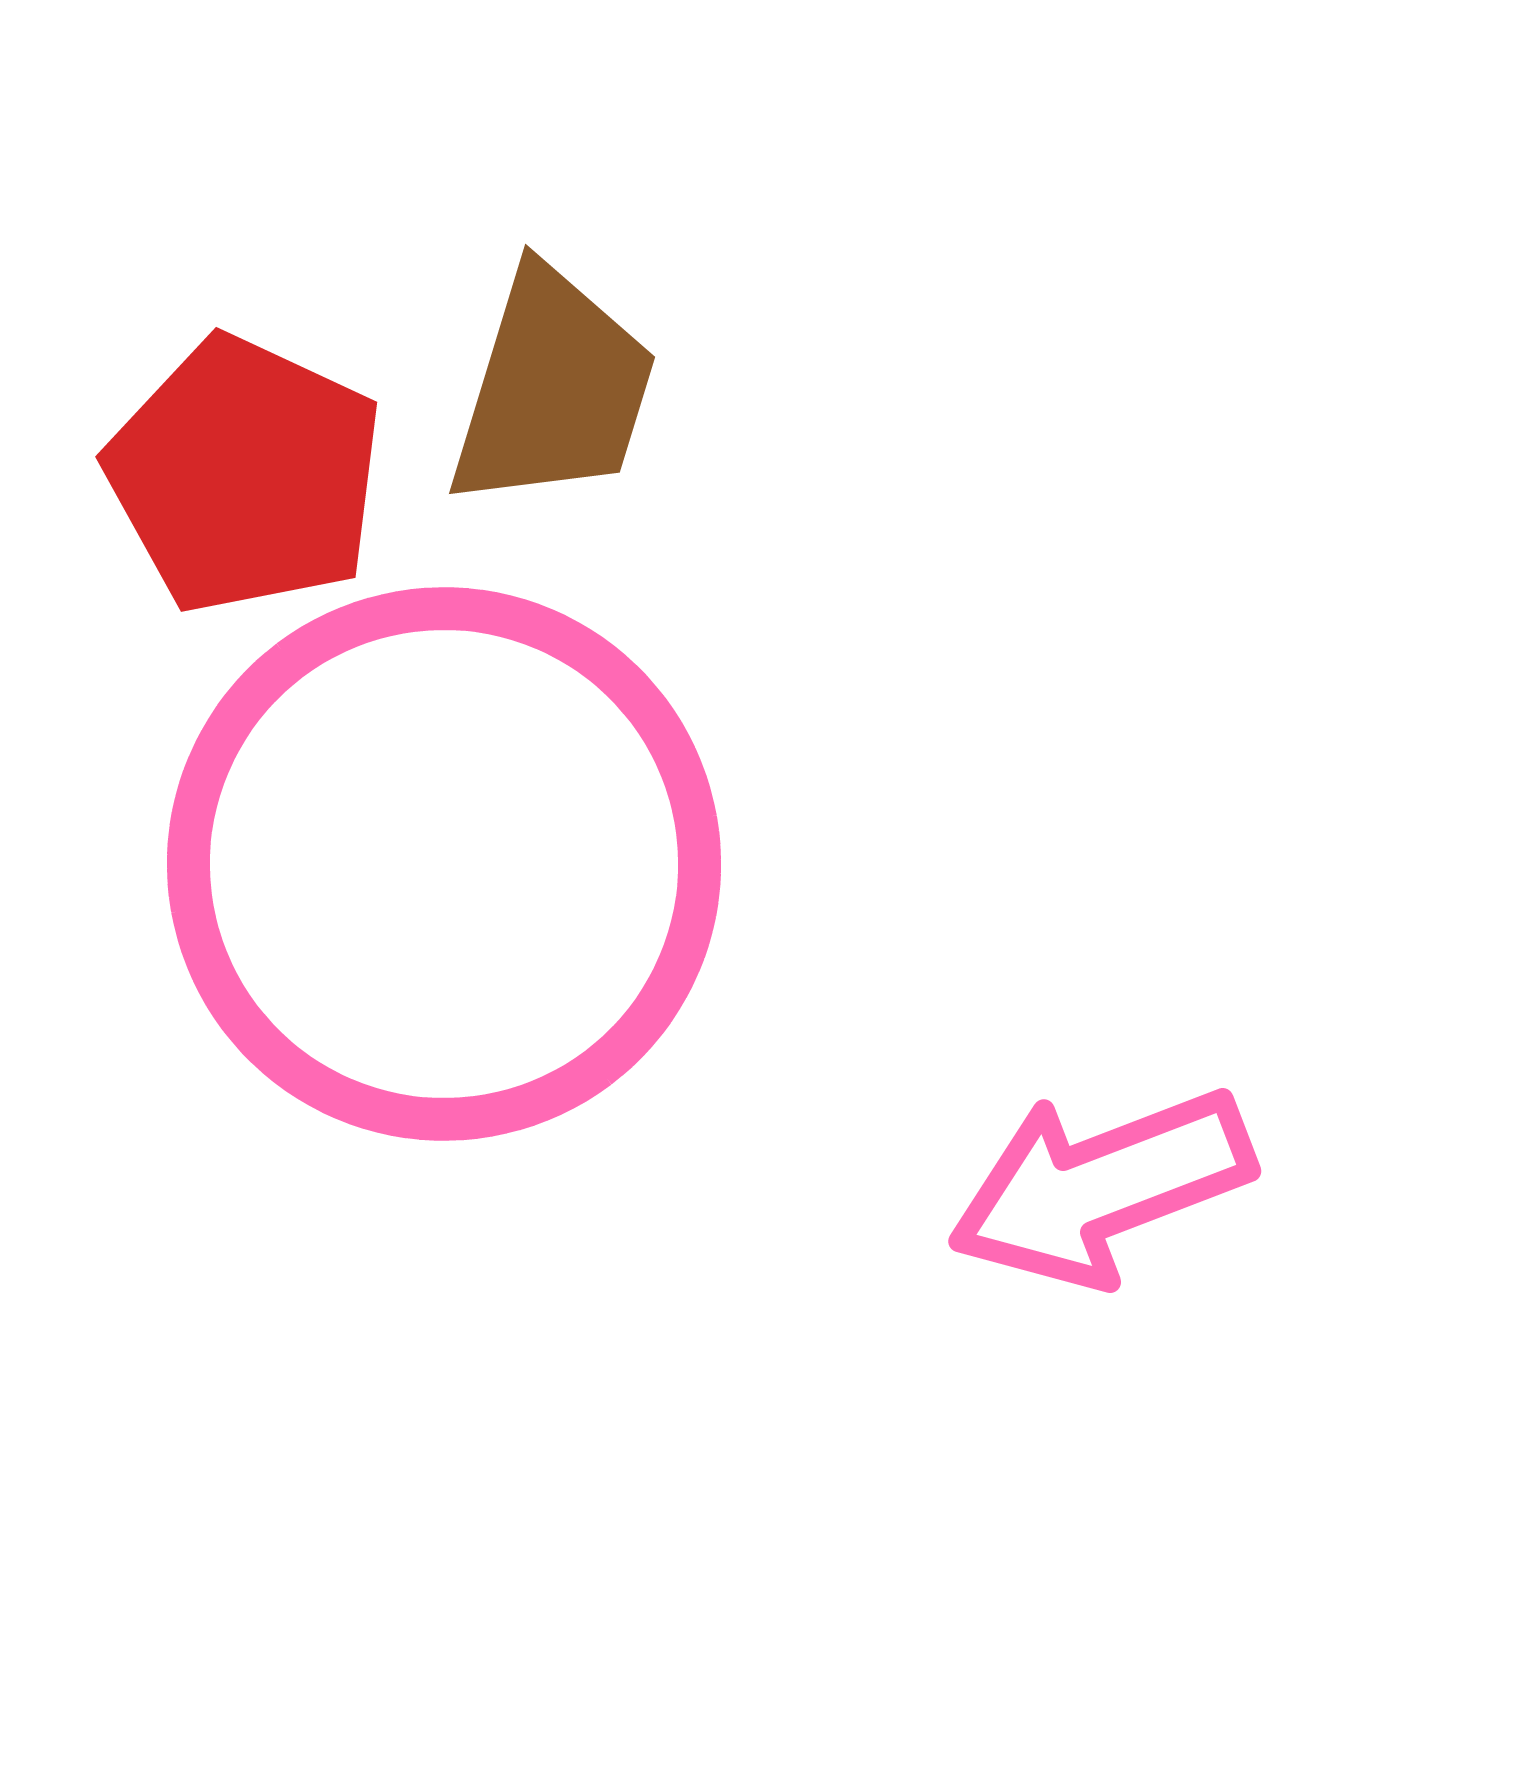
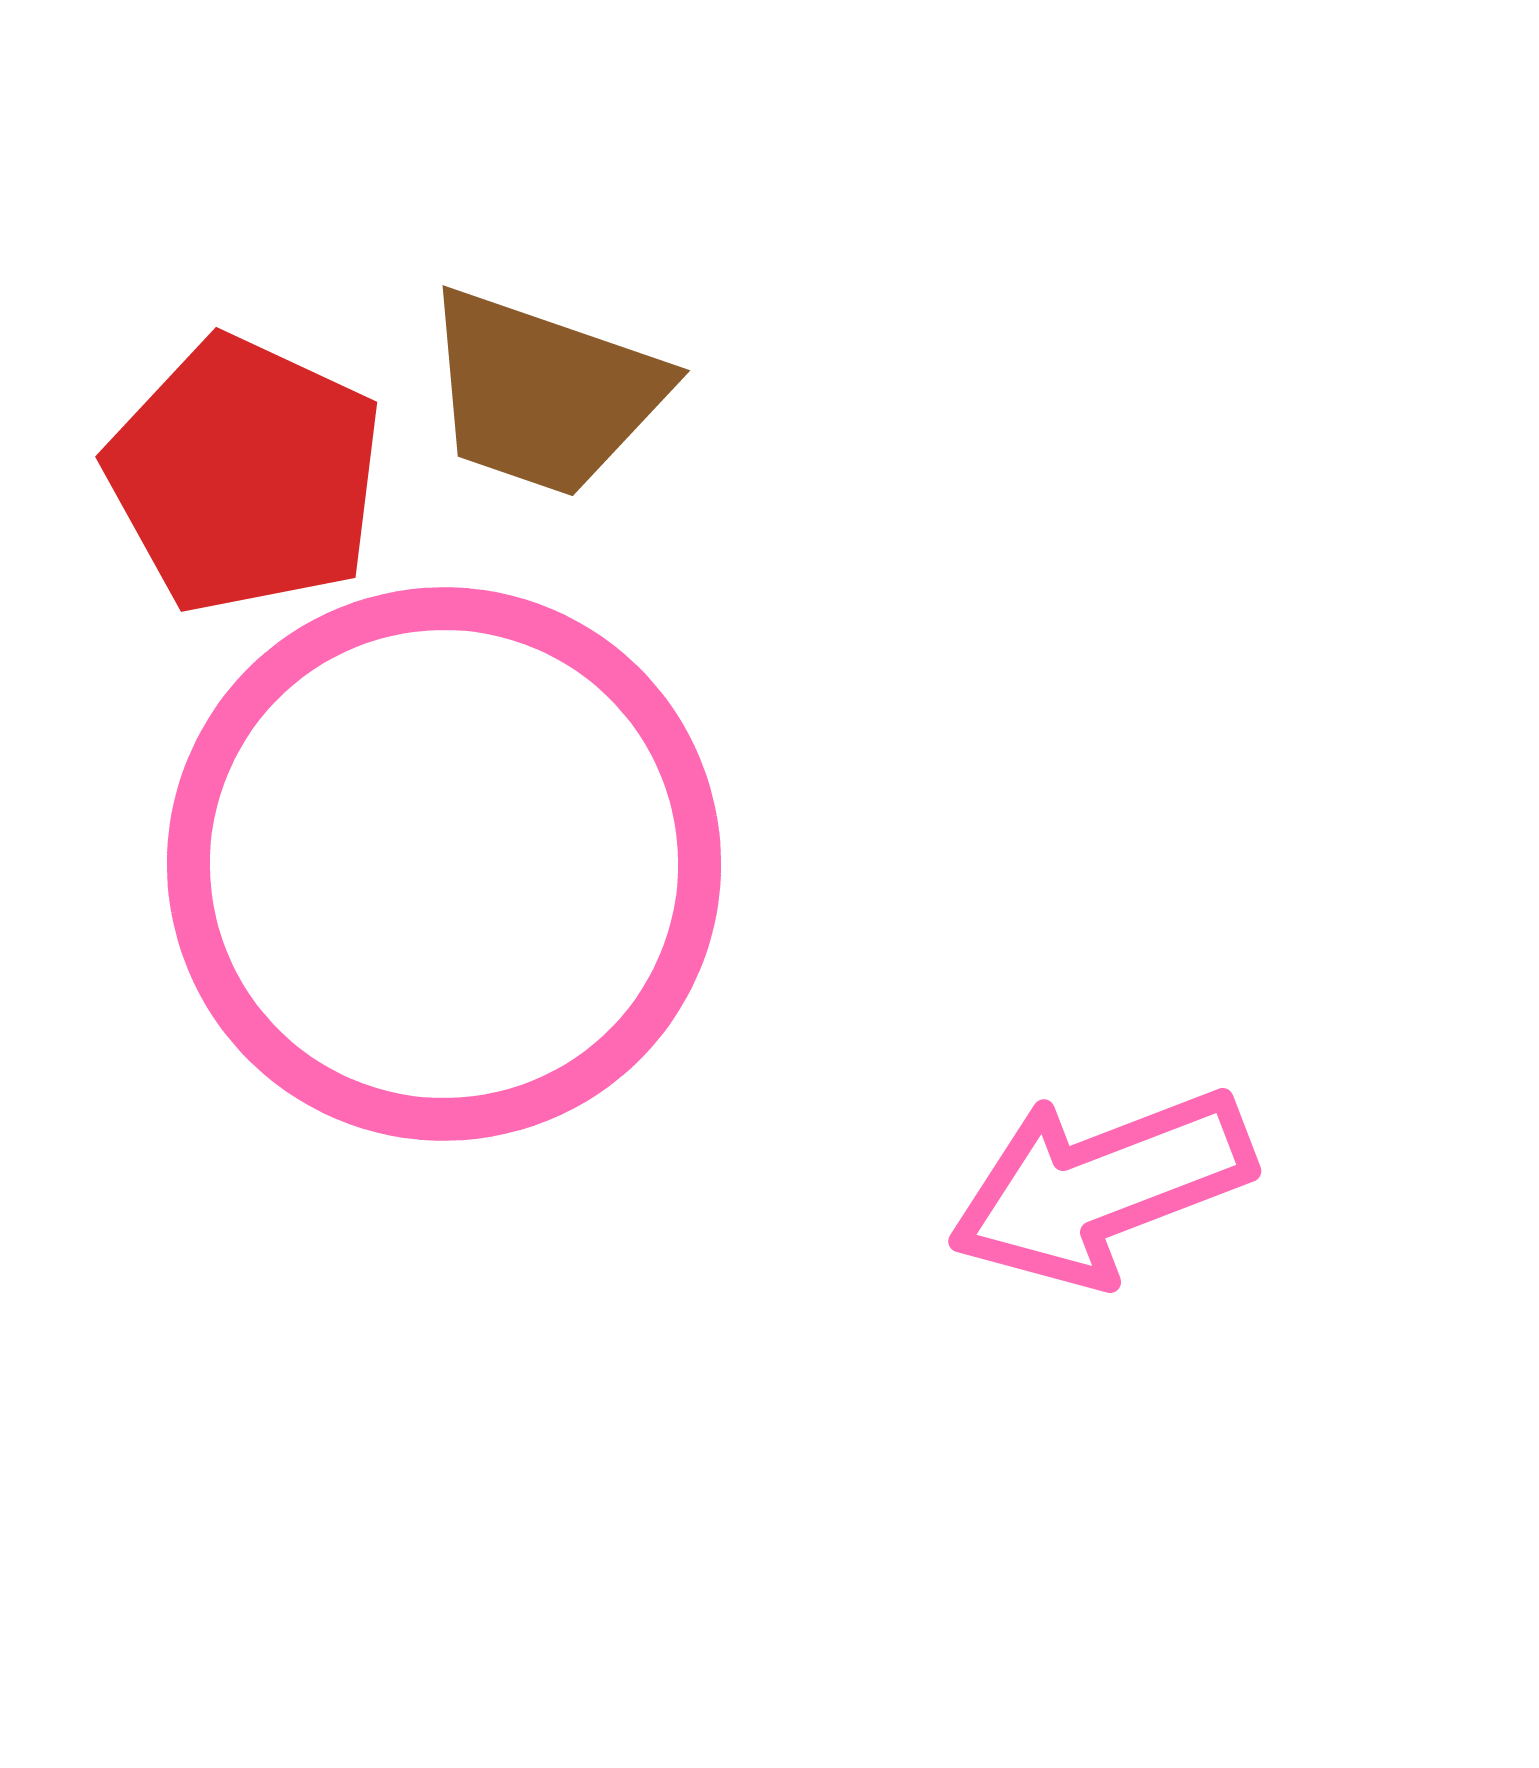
brown trapezoid: moved 9 px left, 4 px down; rotated 92 degrees clockwise
